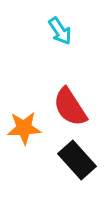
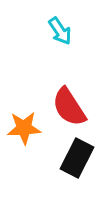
red semicircle: moved 1 px left
black rectangle: moved 2 px up; rotated 69 degrees clockwise
